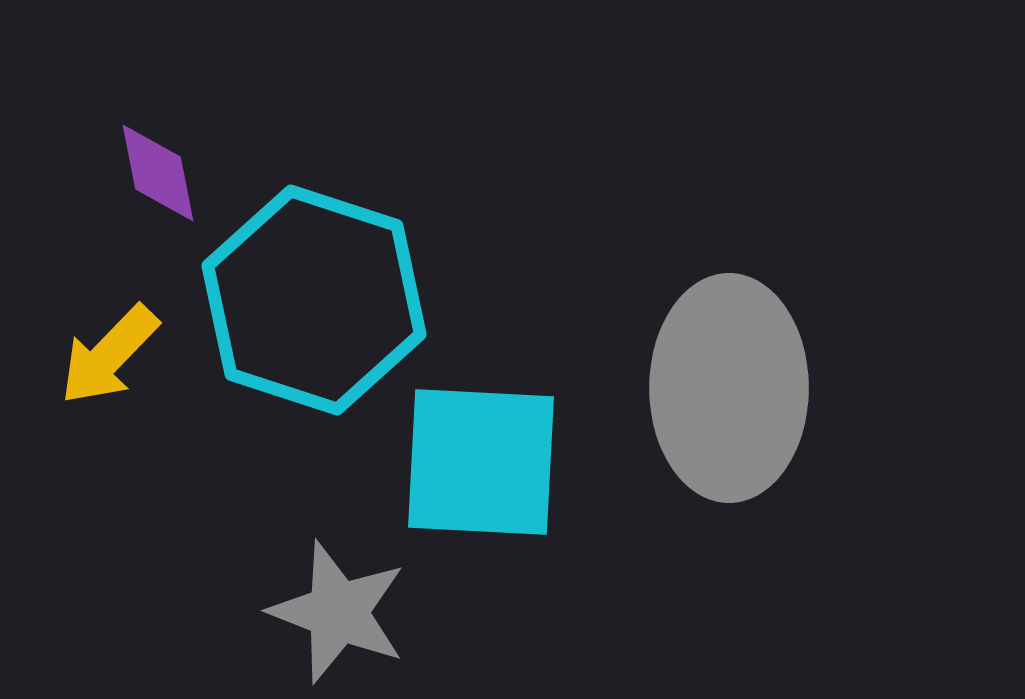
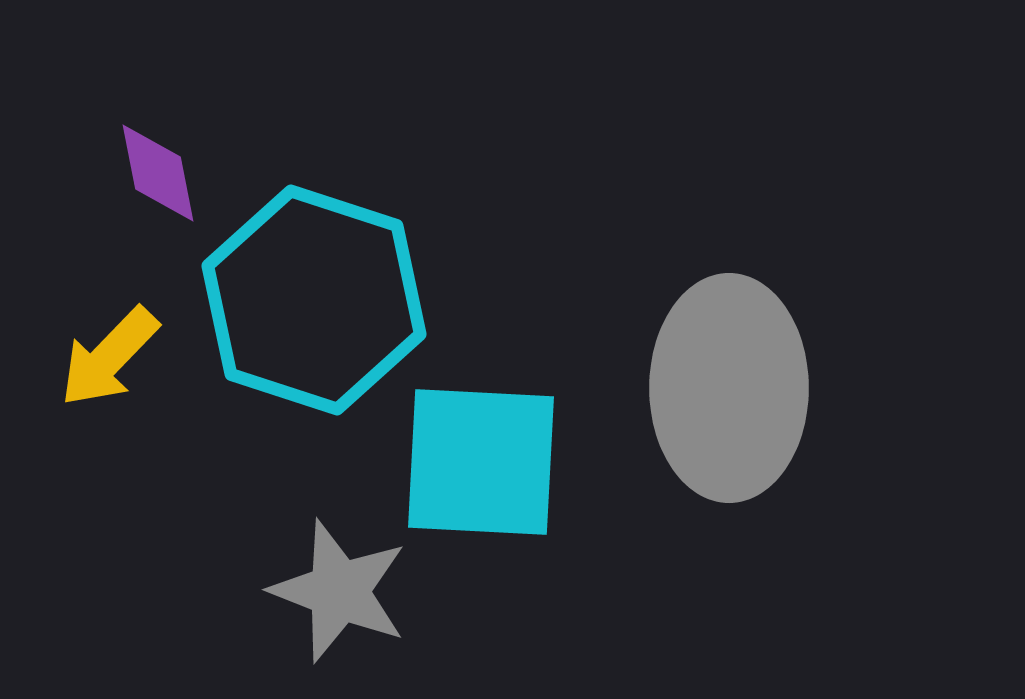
yellow arrow: moved 2 px down
gray star: moved 1 px right, 21 px up
